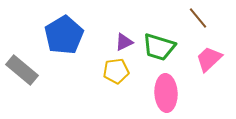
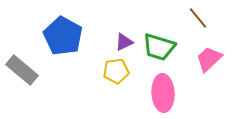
blue pentagon: moved 1 px left, 1 px down; rotated 12 degrees counterclockwise
pink ellipse: moved 3 px left
